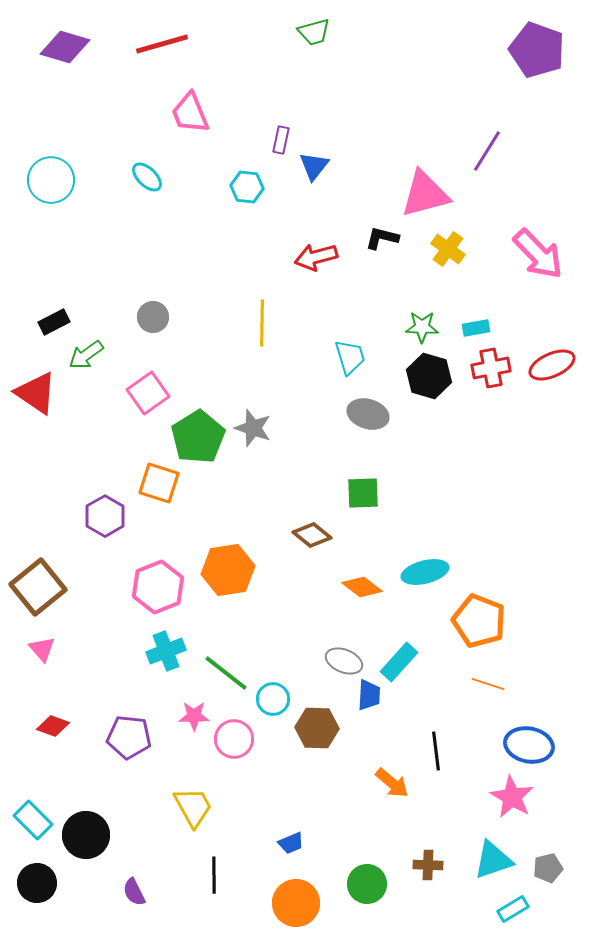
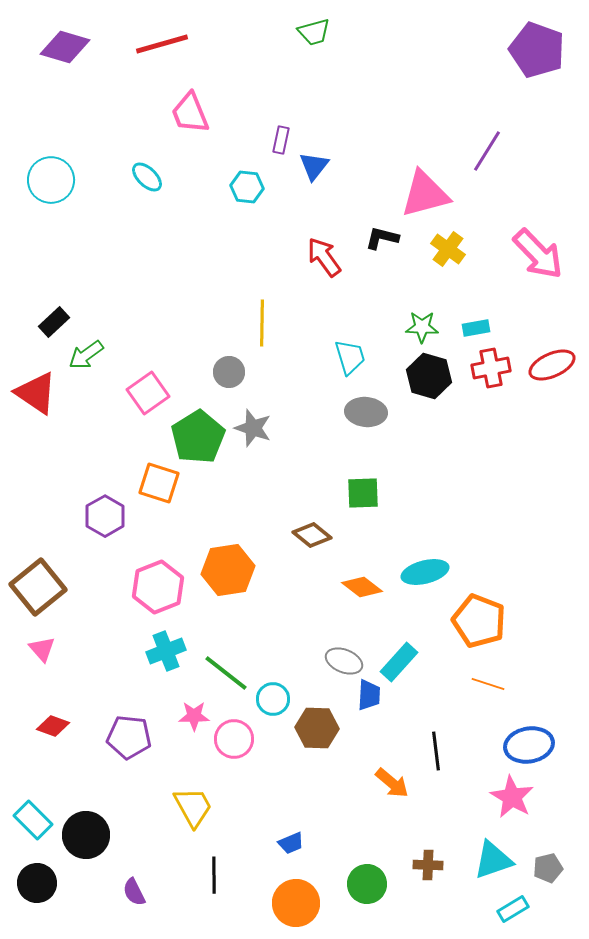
red arrow at (316, 257): moved 8 px right; rotated 69 degrees clockwise
gray circle at (153, 317): moved 76 px right, 55 px down
black rectangle at (54, 322): rotated 16 degrees counterclockwise
gray ellipse at (368, 414): moved 2 px left, 2 px up; rotated 12 degrees counterclockwise
blue ellipse at (529, 745): rotated 21 degrees counterclockwise
